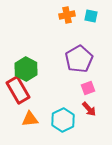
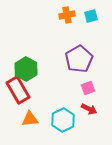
cyan square: rotated 24 degrees counterclockwise
red arrow: rotated 21 degrees counterclockwise
